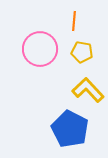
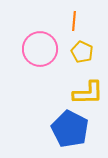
yellow pentagon: rotated 15 degrees clockwise
yellow L-shape: moved 3 px down; rotated 132 degrees clockwise
